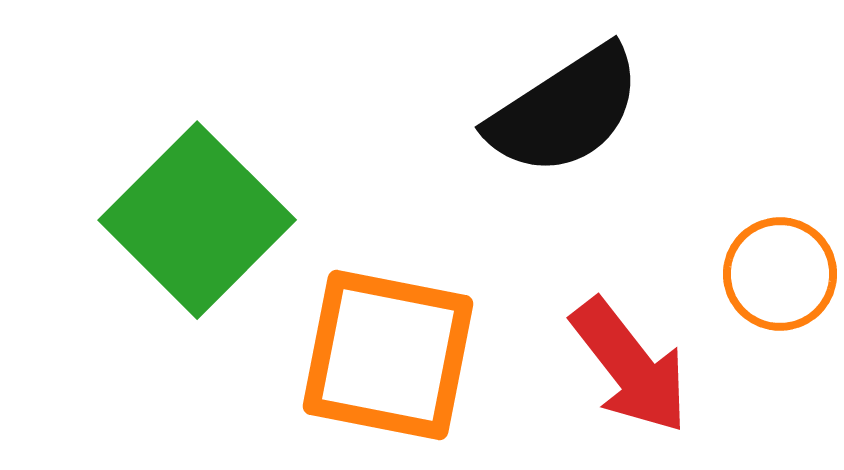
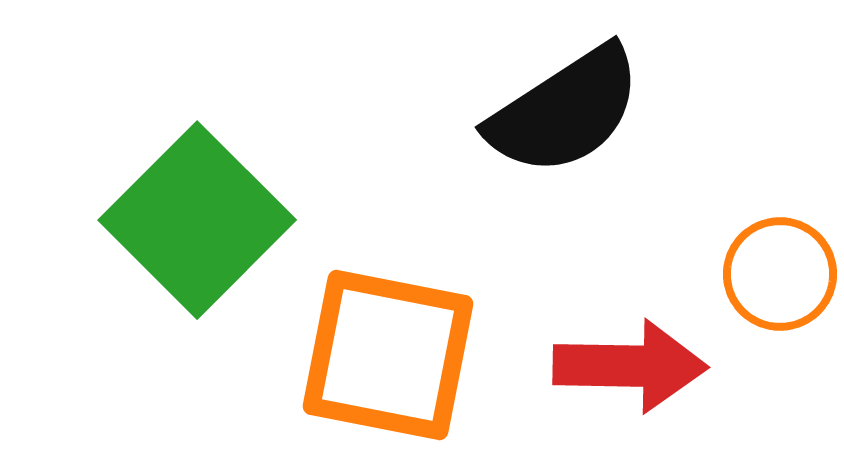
red arrow: rotated 51 degrees counterclockwise
